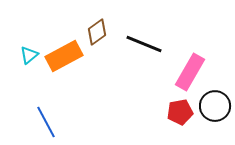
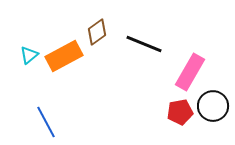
black circle: moved 2 px left
